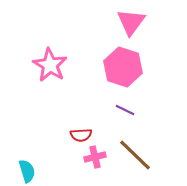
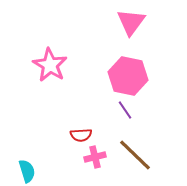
pink hexagon: moved 5 px right, 9 px down; rotated 6 degrees counterclockwise
purple line: rotated 30 degrees clockwise
